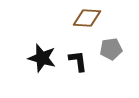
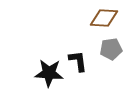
brown diamond: moved 17 px right
black star: moved 7 px right, 15 px down; rotated 12 degrees counterclockwise
